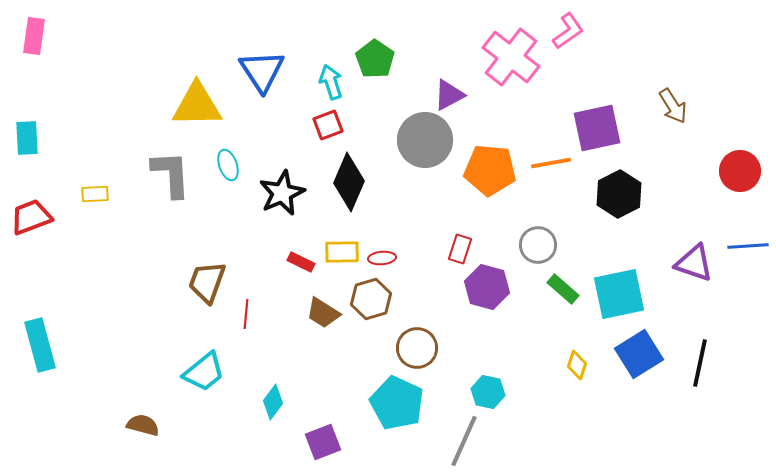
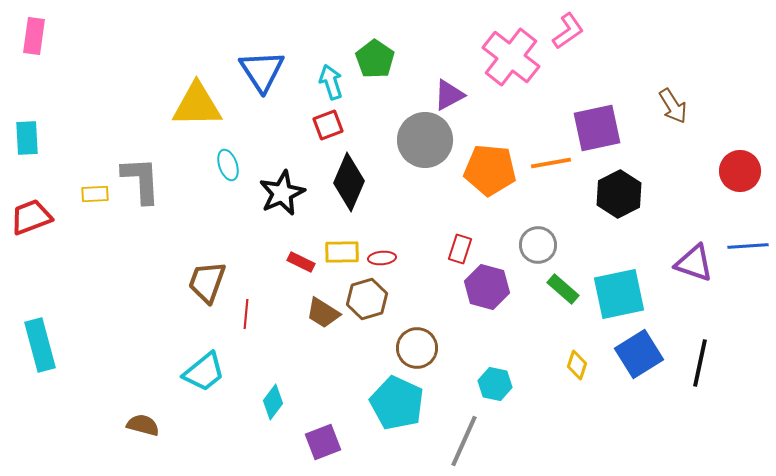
gray L-shape at (171, 174): moved 30 px left, 6 px down
brown hexagon at (371, 299): moved 4 px left
cyan hexagon at (488, 392): moved 7 px right, 8 px up
